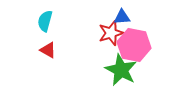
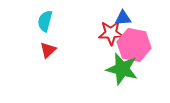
blue triangle: moved 1 px right, 1 px down
red star: rotated 15 degrees clockwise
red triangle: rotated 48 degrees clockwise
green star: moved 1 px right, 1 px up; rotated 12 degrees counterclockwise
